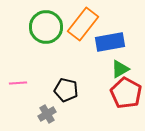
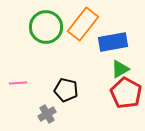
blue rectangle: moved 3 px right
